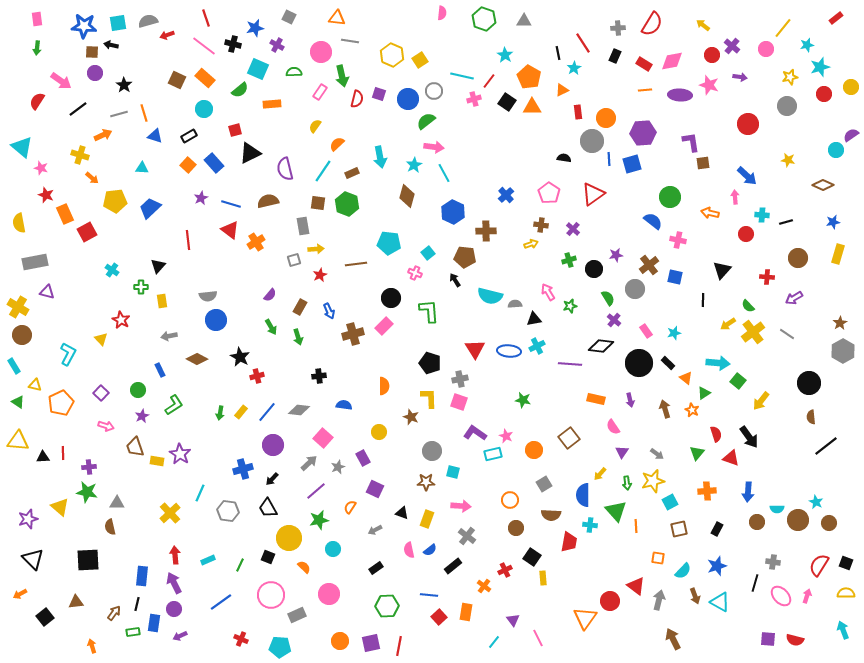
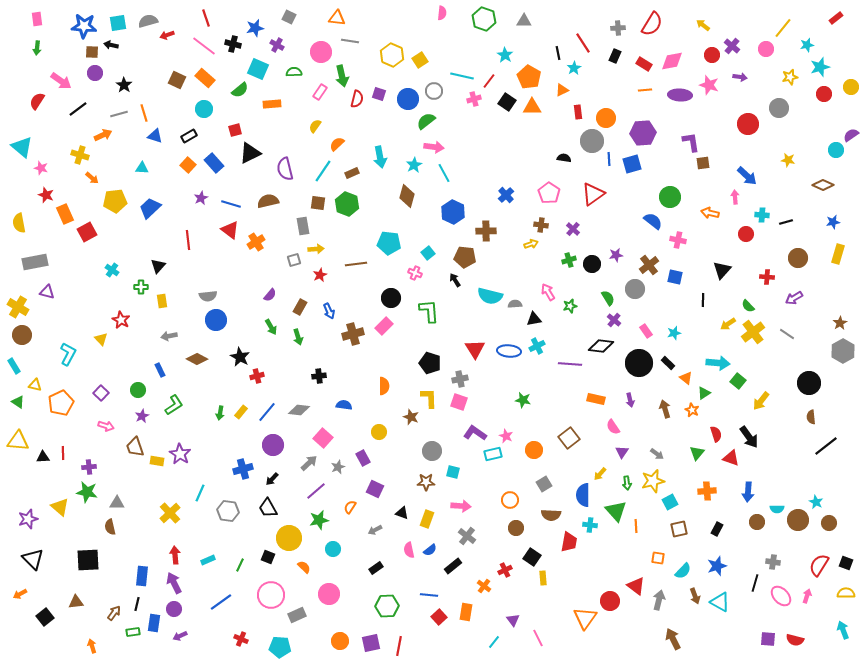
gray circle at (787, 106): moved 8 px left, 2 px down
black circle at (594, 269): moved 2 px left, 5 px up
